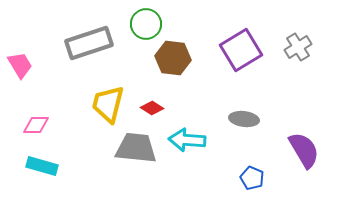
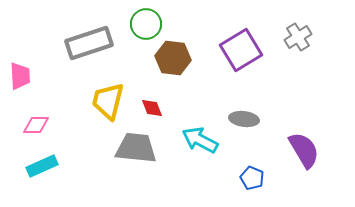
gray cross: moved 10 px up
pink trapezoid: moved 11 px down; rotated 28 degrees clockwise
yellow trapezoid: moved 3 px up
red diamond: rotated 35 degrees clockwise
cyan arrow: moved 13 px right; rotated 24 degrees clockwise
cyan rectangle: rotated 40 degrees counterclockwise
